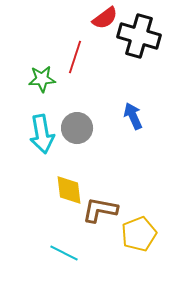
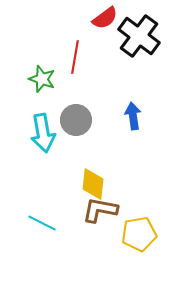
black cross: rotated 21 degrees clockwise
red line: rotated 8 degrees counterclockwise
green star: rotated 24 degrees clockwise
blue arrow: rotated 16 degrees clockwise
gray circle: moved 1 px left, 8 px up
cyan arrow: moved 1 px right, 1 px up
yellow diamond: moved 24 px right, 6 px up; rotated 12 degrees clockwise
yellow pentagon: rotated 12 degrees clockwise
cyan line: moved 22 px left, 30 px up
